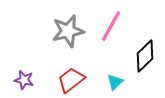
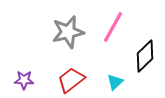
pink line: moved 2 px right, 1 px down
gray star: moved 1 px down
purple star: rotated 12 degrees counterclockwise
